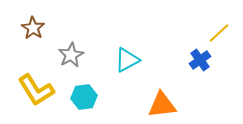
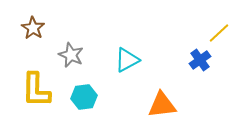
gray star: rotated 20 degrees counterclockwise
yellow L-shape: rotated 33 degrees clockwise
